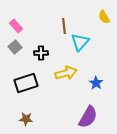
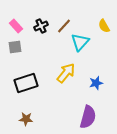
yellow semicircle: moved 9 px down
brown line: rotated 49 degrees clockwise
gray square: rotated 32 degrees clockwise
black cross: moved 27 px up; rotated 24 degrees counterclockwise
yellow arrow: rotated 35 degrees counterclockwise
blue star: rotated 24 degrees clockwise
purple semicircle: rotated 15 degrees counterclockwise
